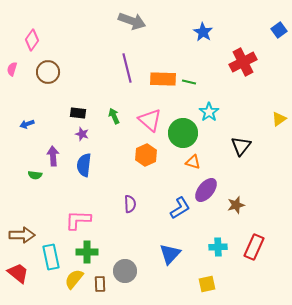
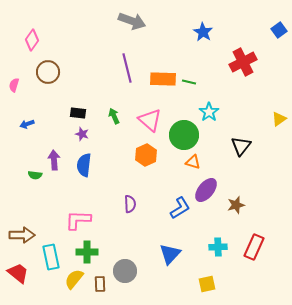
pink semicircle: moved 2 px right, 16 px down
green circle: moved 1 px right, 2 px down
purple arrow: moved 1 px right, 4 px down
